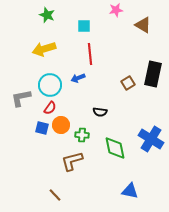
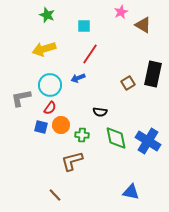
pink star: moved 5 px right, 2 px down; rotated 16 degrees counterclockwise
red line: rotated 40 degrees clockwise
blue square: moved 1 px left, 1 px up
blue cross: moved 3 px left, 2 px down
green diamond: moved 1 px right, 10 px up
blue triangle: moved 1 px right, 1 px down
